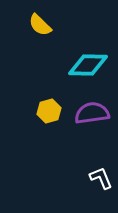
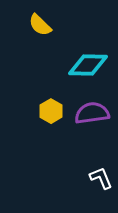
yellow hexagon: moved 2 px right; rotated 15 degrees counterclockwise
